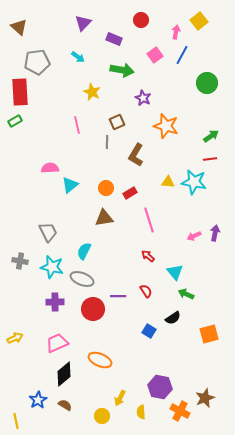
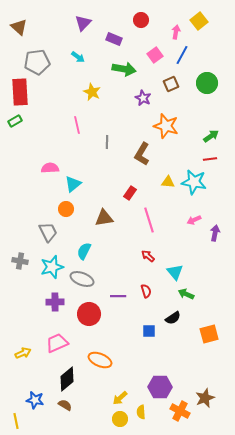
green arrow at (122, 70): moved 2 px right, 1 px up
brown square at (117, 122): moved 54 px right, 38 px up
brown L-shape at (136, 155): moved 6 px right, 1 px up
cyan triangle at (70, 185): moved 3 px right, 1 px up
orange circle at (106, 188): moved 40 px left, 21 px down
red rectangle at (130, 193): rotated 24 degrees counterclockwise
pink arrow at (194, 236): moved 16 px up
cyan star at (52, 267): rotated 30 degrees counterclockwise
red semicircle at (146, 291): rotated 16 degrees clockwise
red circle at (93, 309): moved 4 px left, 5 px down
blue square at (149, 331): rotated 32 degrees counterclockwise
yellow arrow at (15, 338): moved 8 px right, 15 px down
black diamond at (64, 374): moved 3 px right, 5 px down
purple hexagon at (160, 387): rotated 10 degrees counterclockwise
yellow arrow at (120, 398): rotated 21 degrees clockwise
blue star at (38, 400): moved 3 px left; rotated 30 degrees counterclockwise
yellow circle at (102, 416): moved 18 px right, 3 px down
